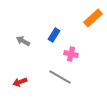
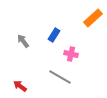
gray arrow: rotated 24 degrees clockwise
red arrow: moved 4 px down; rotated 56 degrees clockwise
